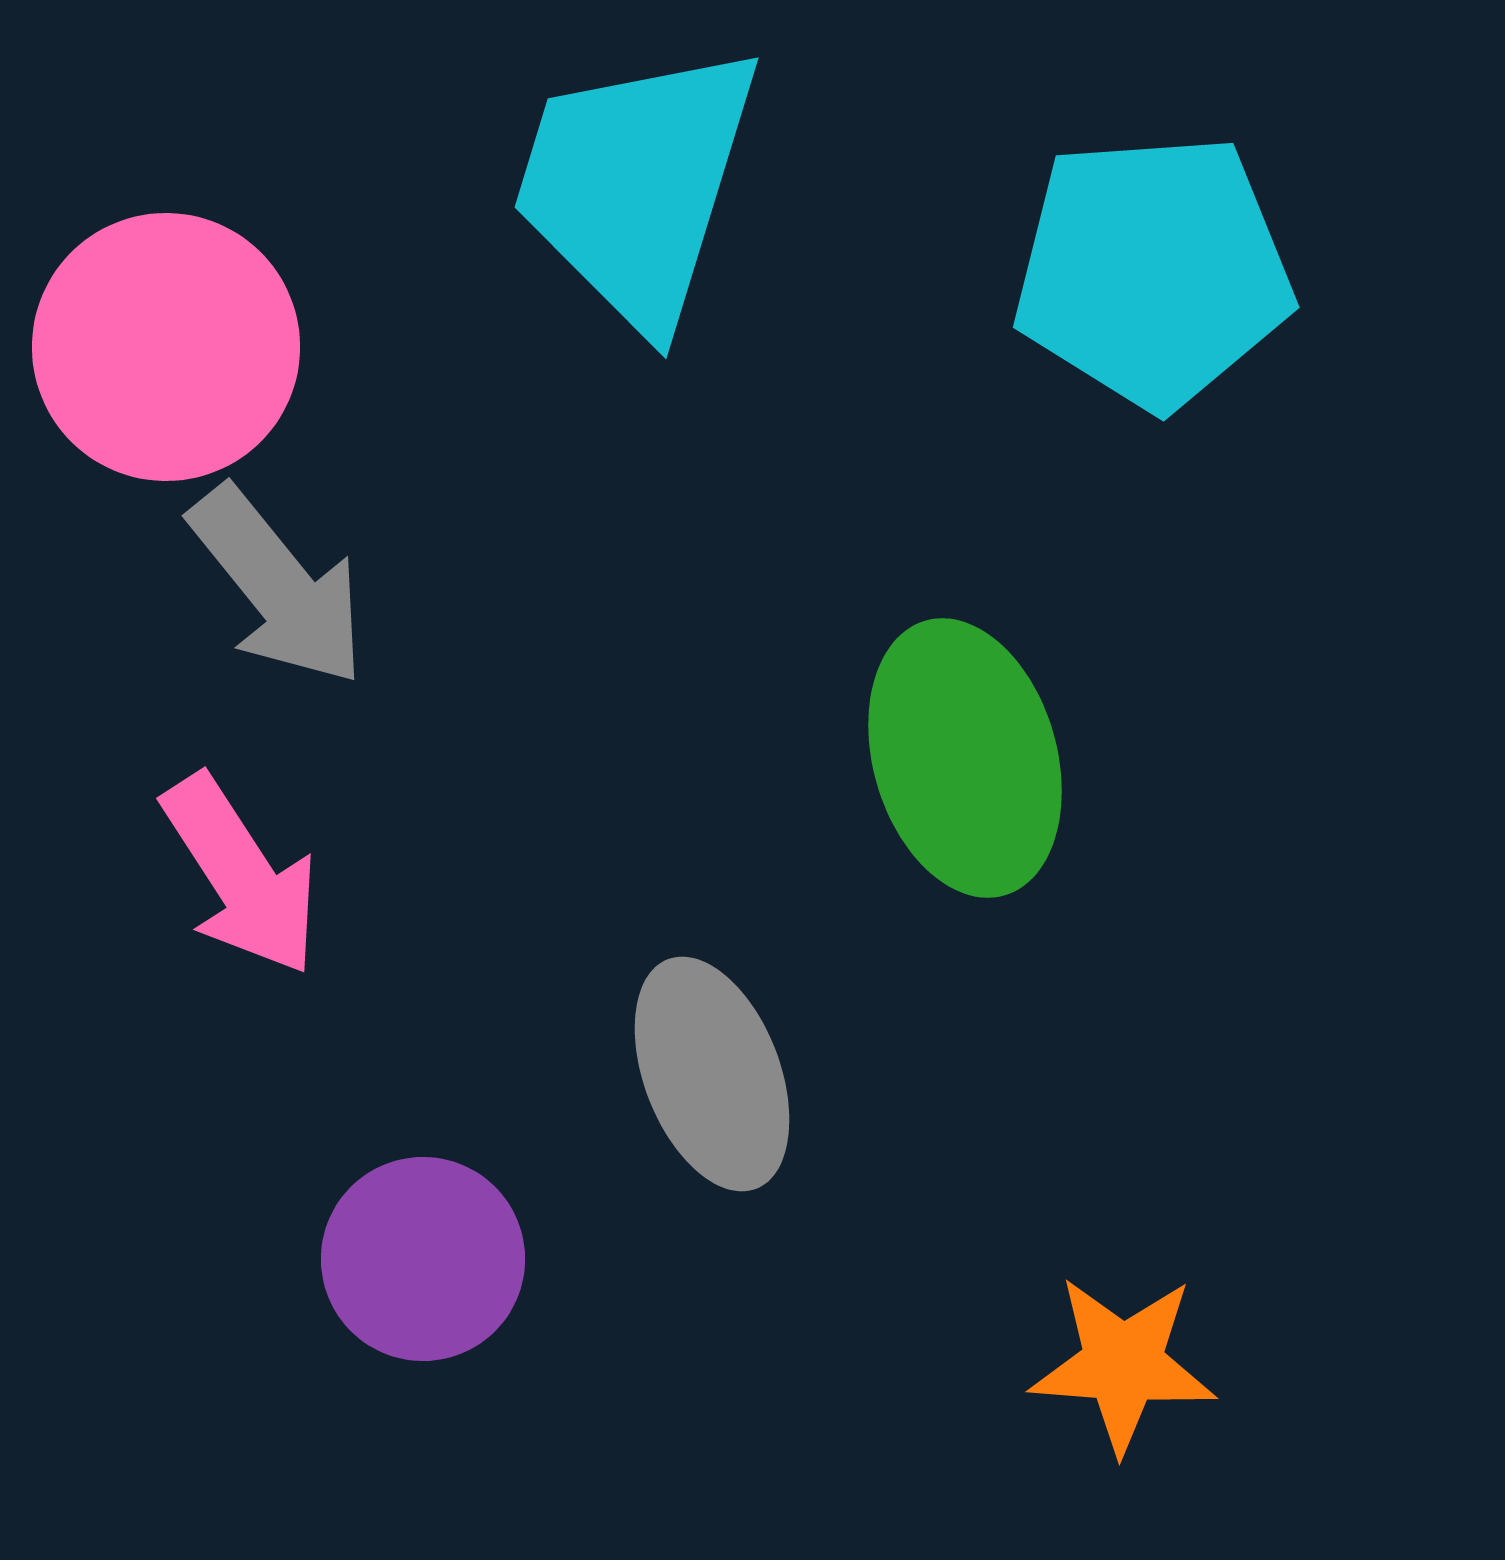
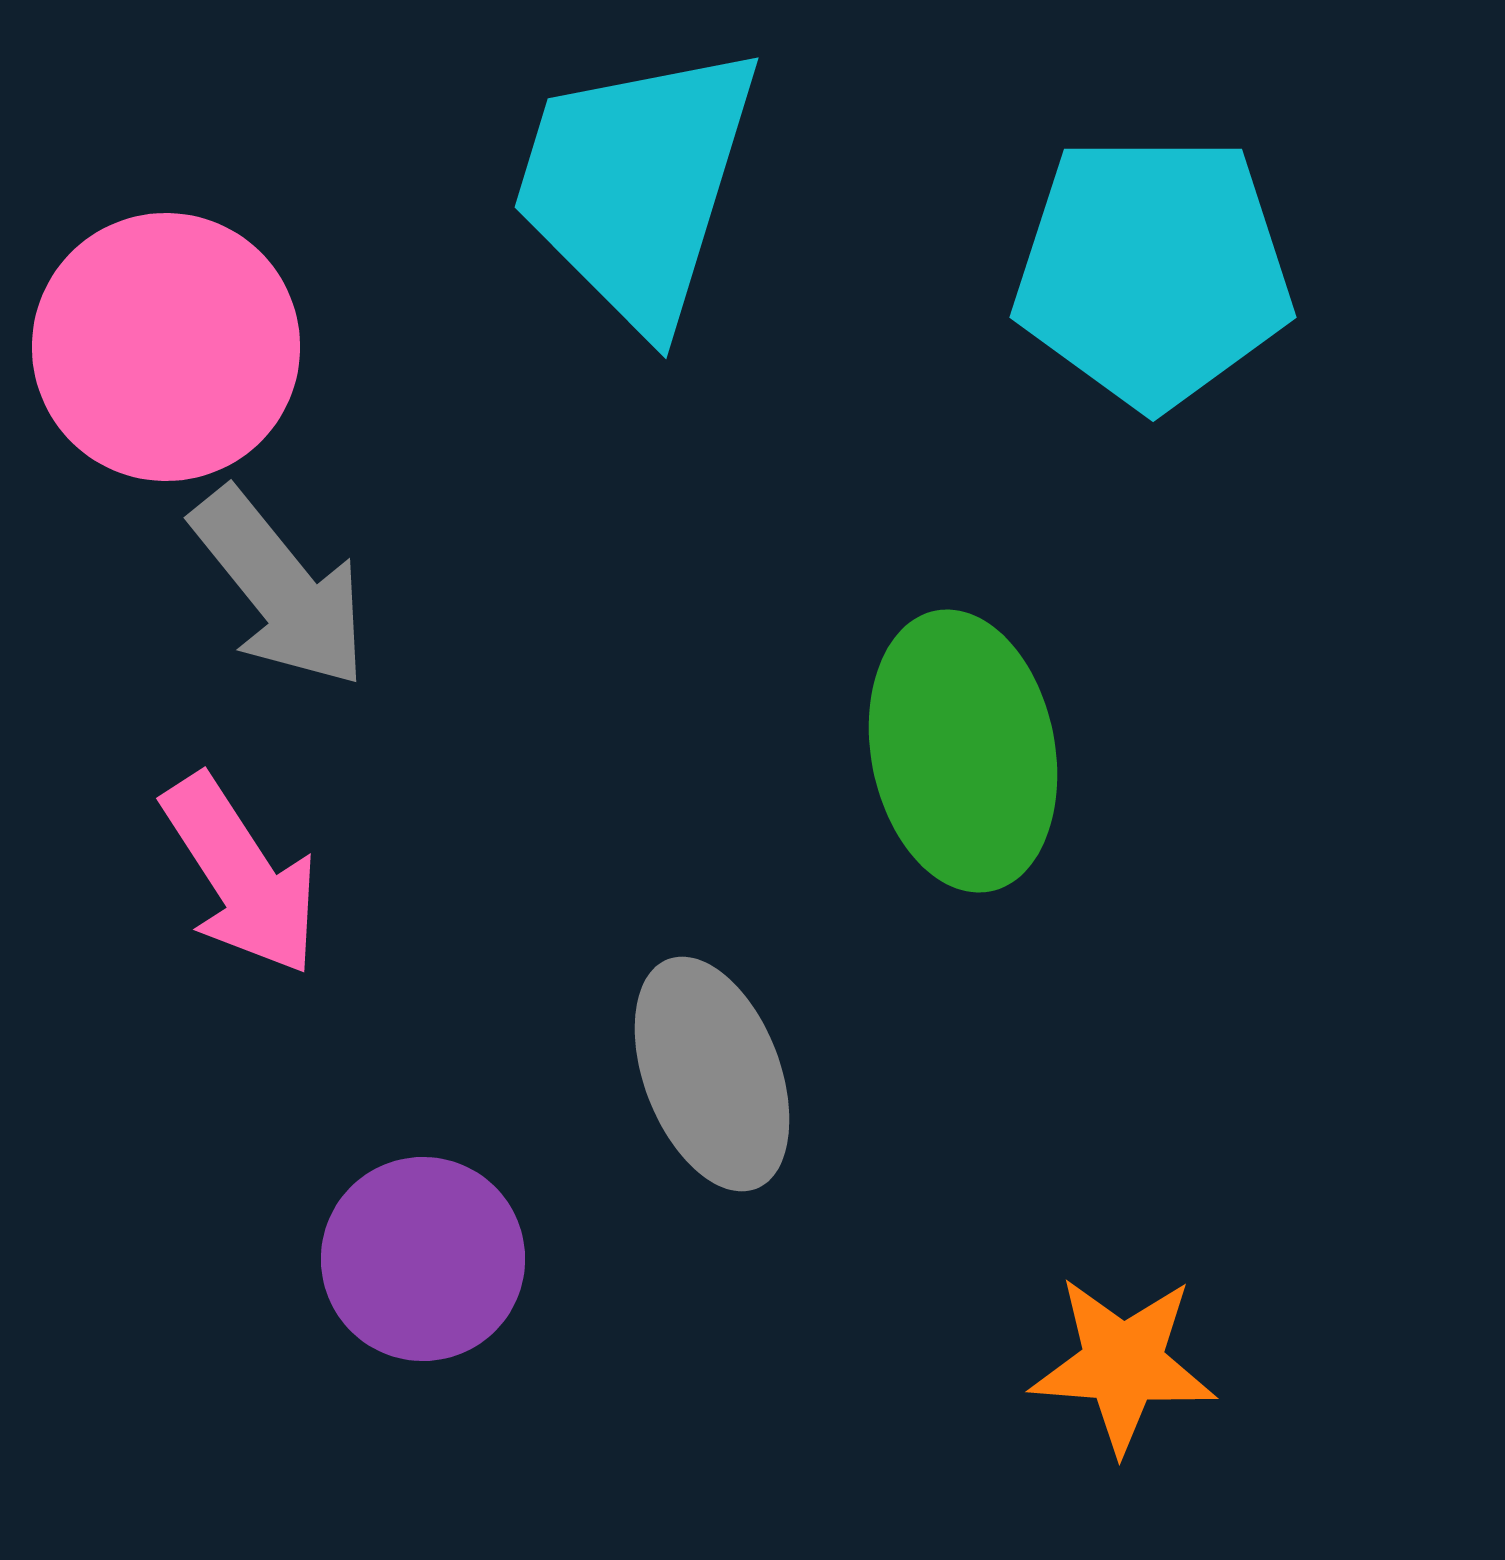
cyan pentagon: rotated 4 degrees clockwise
gray arrow: moved 2 px right, 2 px down
green ellipse: moved 2 px left, 7 px up; rotated 5 degrees clockwise
